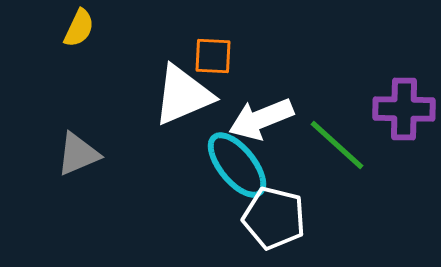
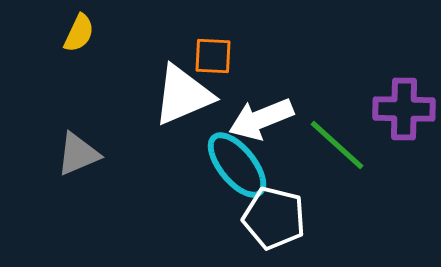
yellow semicircle: moved 5 px down
